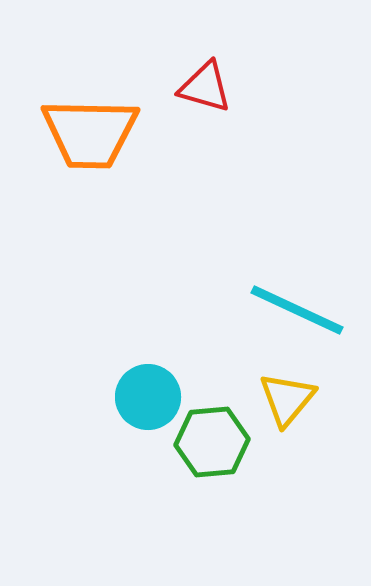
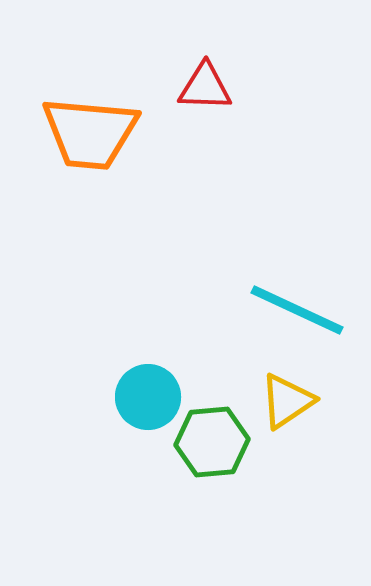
red triangle: rotated 14 degrees counterclockwise
orange trapezoid: rotated 4 degrees clockwise
yellow triangle: moved 2 px down; rotated 16 degrees clockwise
